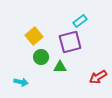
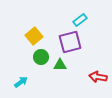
cyan rectangle: moved 1 px up
green triangle: moved 2 px up
red arrow: rotated 42 degrees clockwise
cyan arrow: rotated 48 degrees counterclockwise
